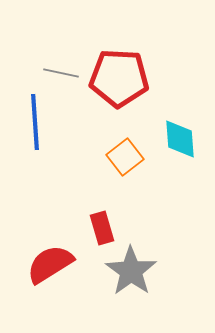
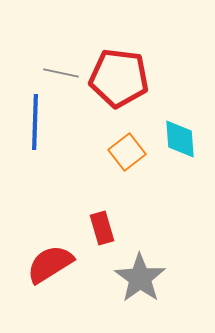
red pentagon: rotated 4 degrees clockwise
blue line: rotated 6 degrees clockwise
orange square: moved 2 px right, 5 px up
gray star: moved 9 px right, 7 px down
